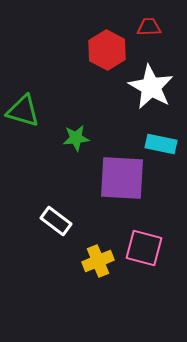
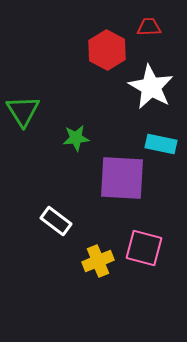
green triangle: rotated 42 degrees clockwise
